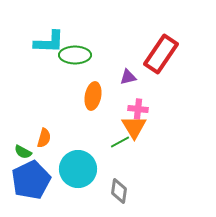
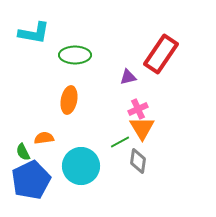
cyan L-shape: moved 15 px left, 9 px up; rotated 8 degrees clockwise
orange ellipse: moved 24 px left, 4 px down
pink cross: rotated 30 degrees counterclockwise
orange triangle: moved 8 px right, 1 px down
orange semicircle: rotated 114 degrees counterclockwise
green semicircle: rotated 36 degrees clockwise
cyan circle: moved 3 px right, 3 px up
gray diamond: moved 19 px right, 30 px up
